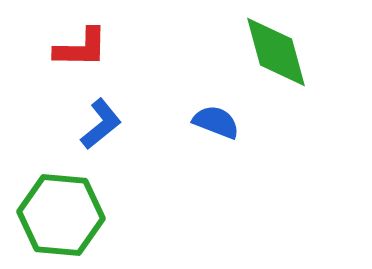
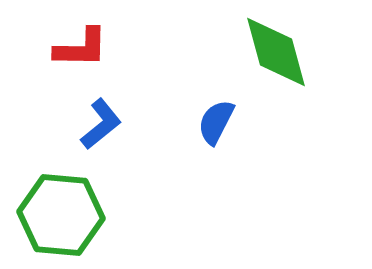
blue semicircle: rotated 84 degrees counterclockwise
